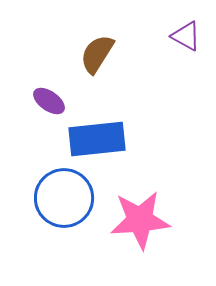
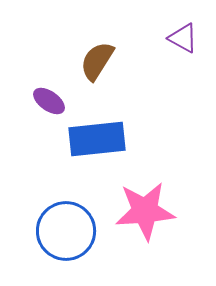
purple triangle: moved 3 px left, 2 px down
brown semicircle: moved 7 px down
blue circle: moved 2 px right, 33 px down
pink star: moved 5 px right, 9 px up
